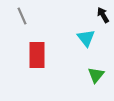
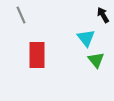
gray line: moved 1 px left, 1 px up
green triangle: moved 15 px up; rotated 18 degrees counterclockwise
